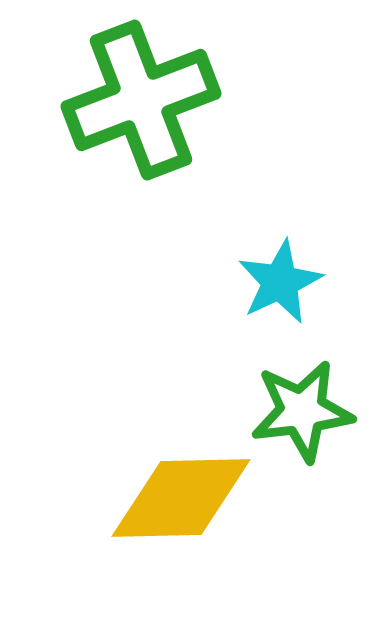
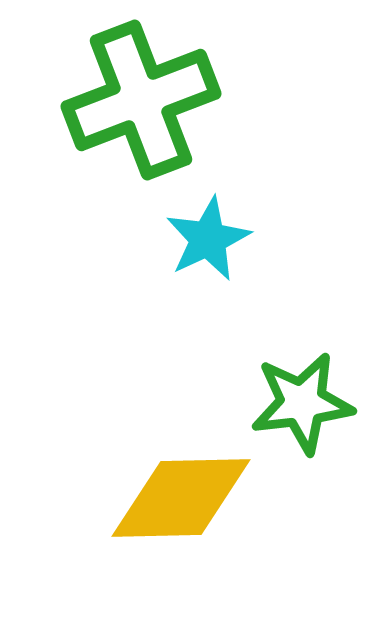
cyan star: moved 72 px left, 43 px up
green star: moved 8 px up
